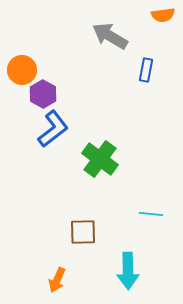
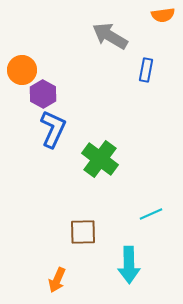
blue L-shape: rotated 27 degrees counterclockwise
cyan line: rotated 30 degrees counterclockwise
cyan arrow: moved 1 px right, 6 px up
